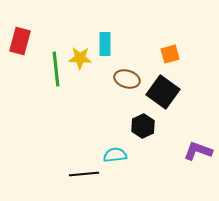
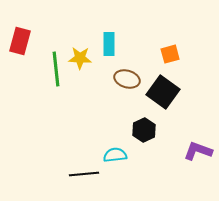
cyan rectangle: moved 4 px right
black hexagon: moved 1 px right, 4 px down
